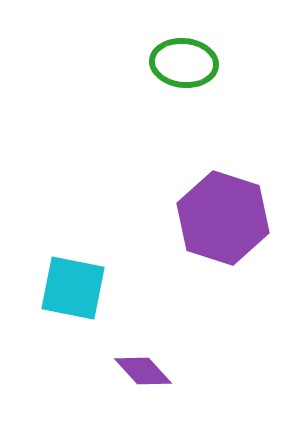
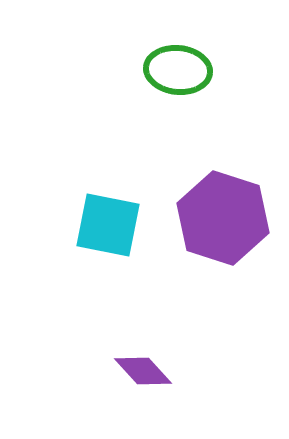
green ellipse: moved 6 px left, 7 px down
cyan square: moved 35 px right, 63 px up
